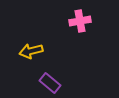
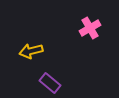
pink cross: moved 10 px right, 7 px down; rotated 20 degrees counterclockwise
